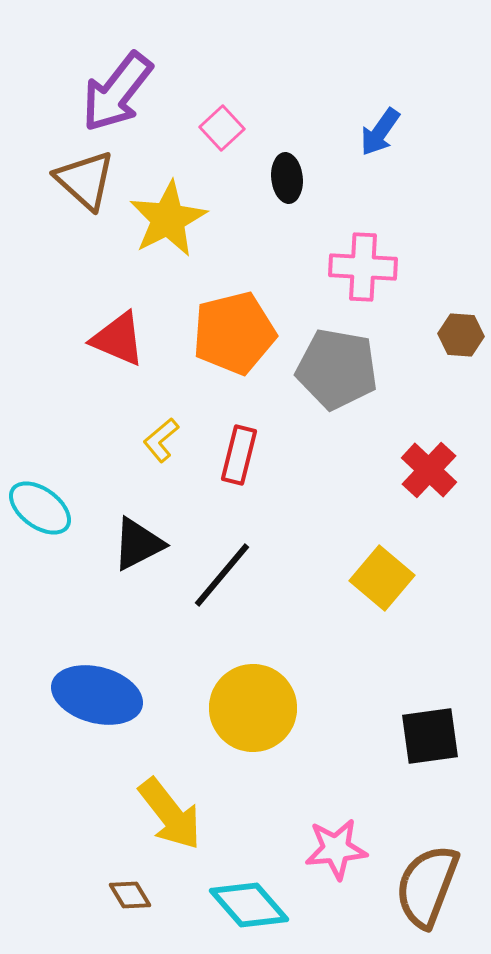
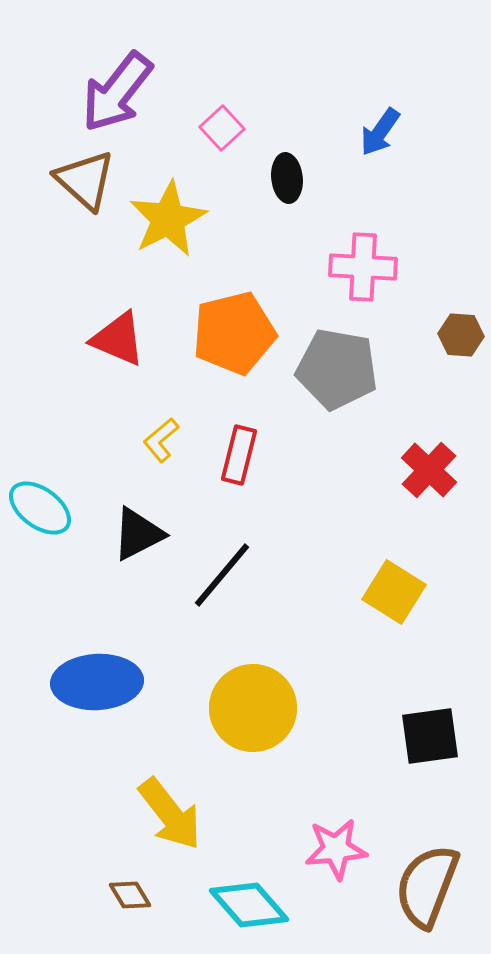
black triangle: moved 10 px up
yellow square: moved 12 px right, 14 px down; rotated 8 degrees counterclockwise
blue ellipse: moved 13 px up; rotated 18 degrees counterclockwise
